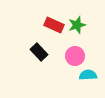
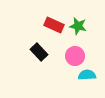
green star: moved 1 px right, 1 px down; rotated 30 degrees clockwise
cyan semicircle: moved 1 px left
